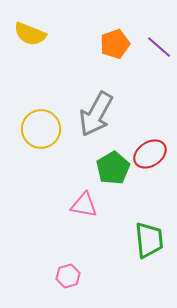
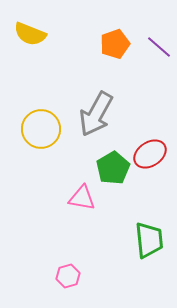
pink triangle: moved 2 px left, 7 px up
